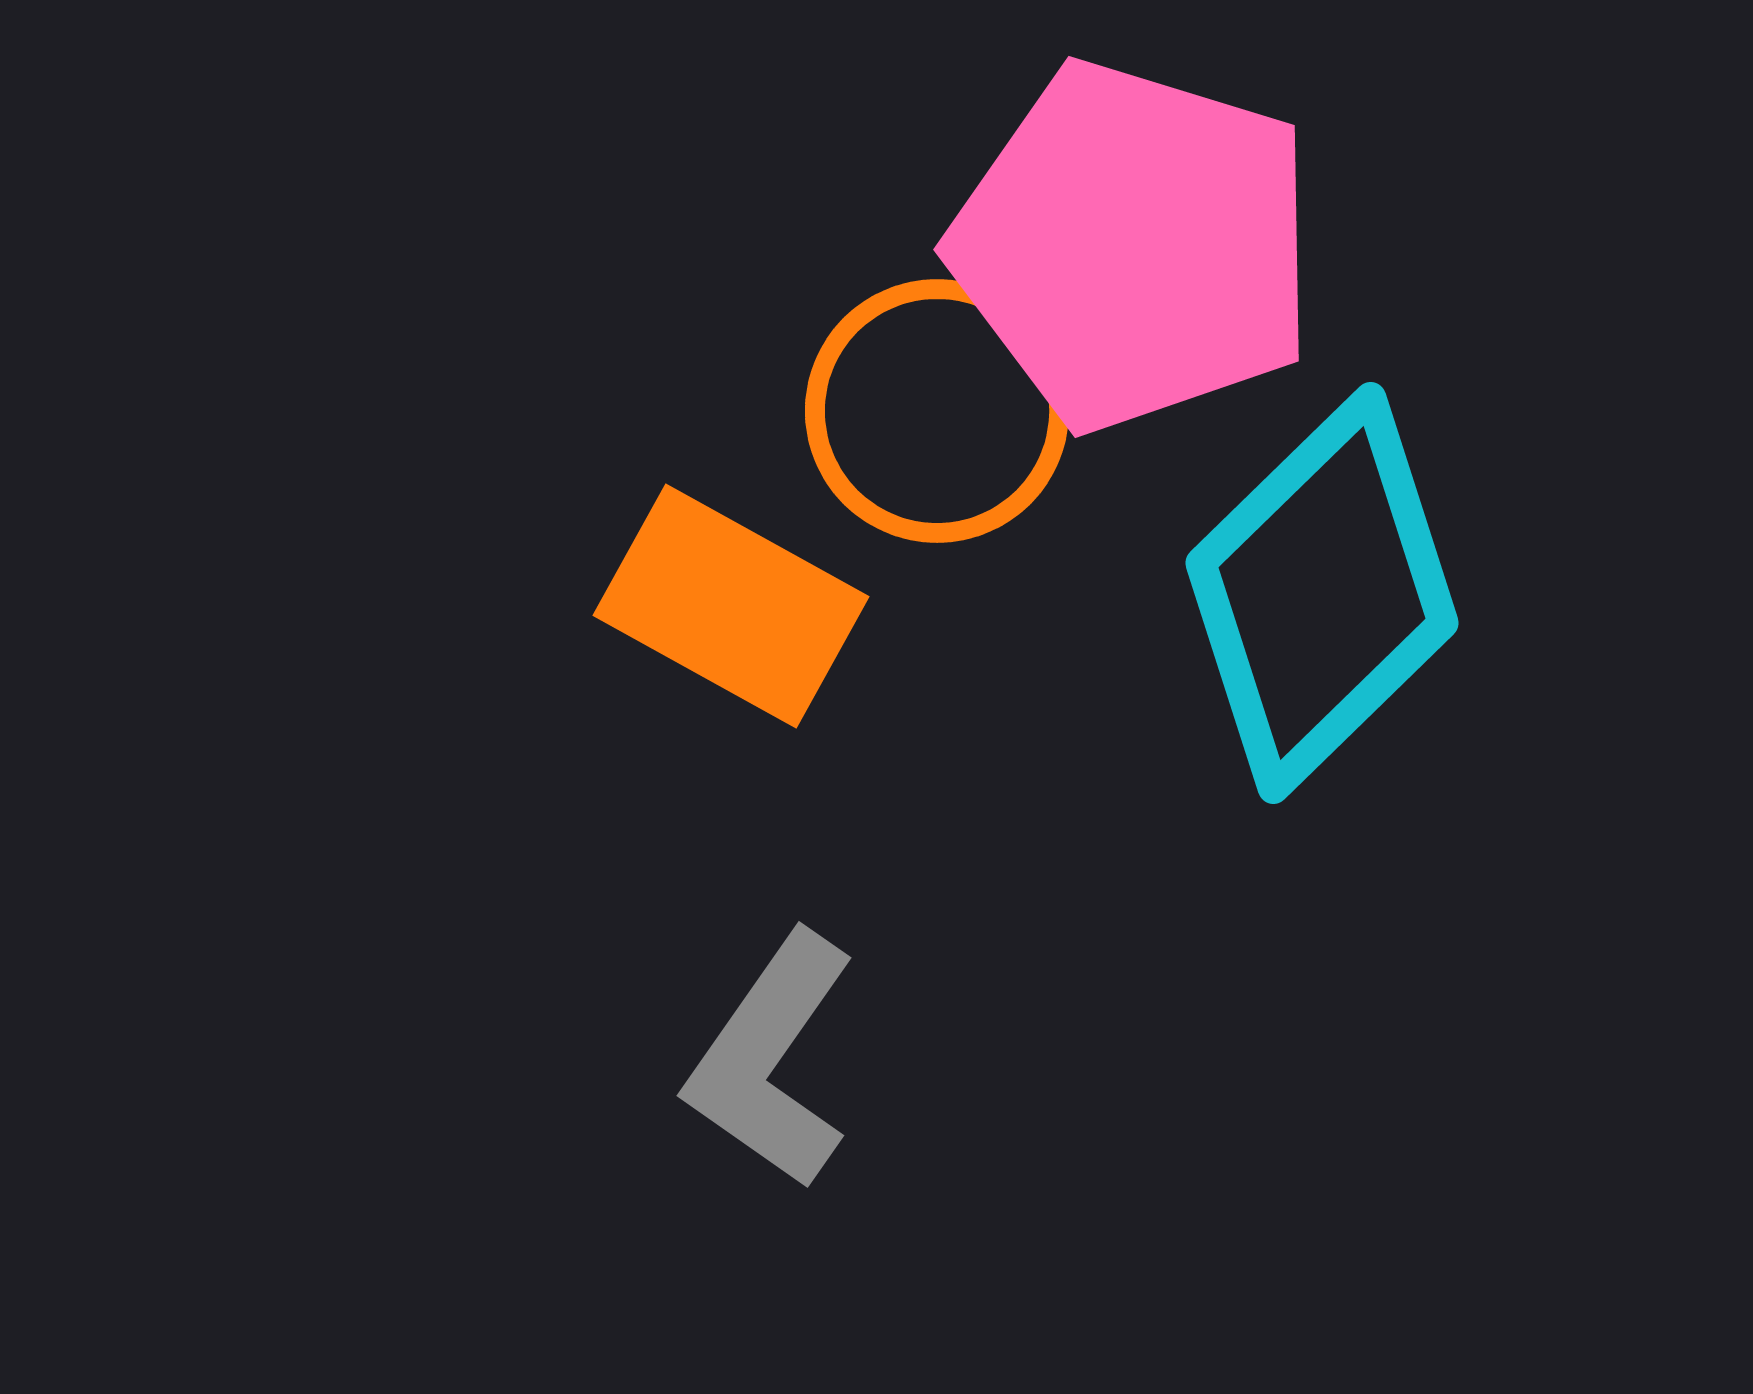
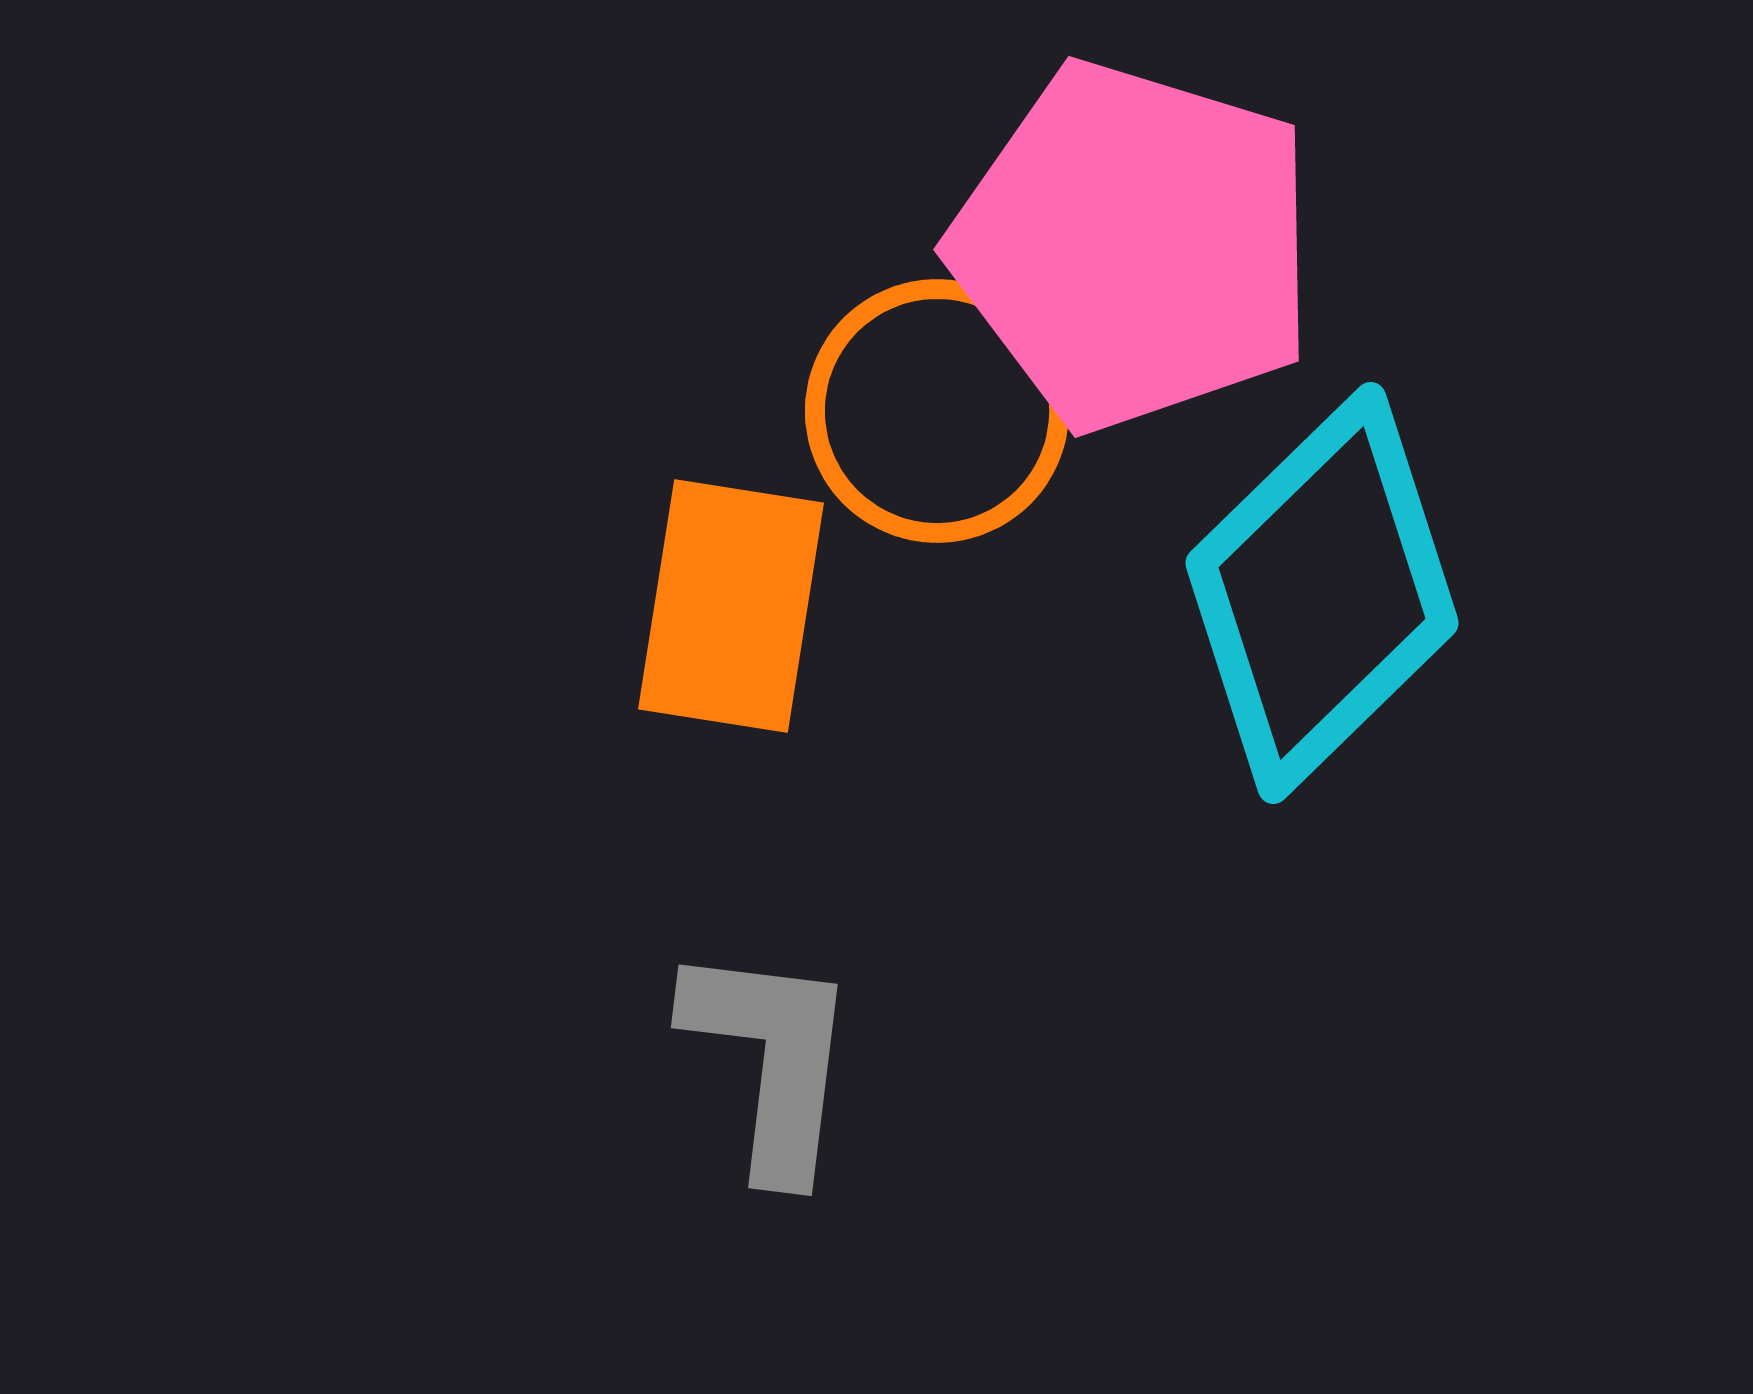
orange rectangle: rotated 70 degrees clockwise
gray L-shape: rotated 152 degrees clockwise
